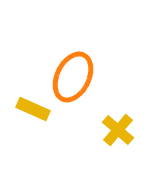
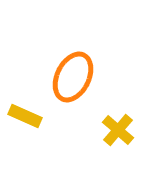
yellow rectangle: moved 8 px left, 7 px down
